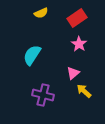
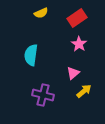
cyan semicircle: moved 1 px left; rotated 25 degrees counterclockwise
yellow arrow: rotated 98 degrees clockwise
